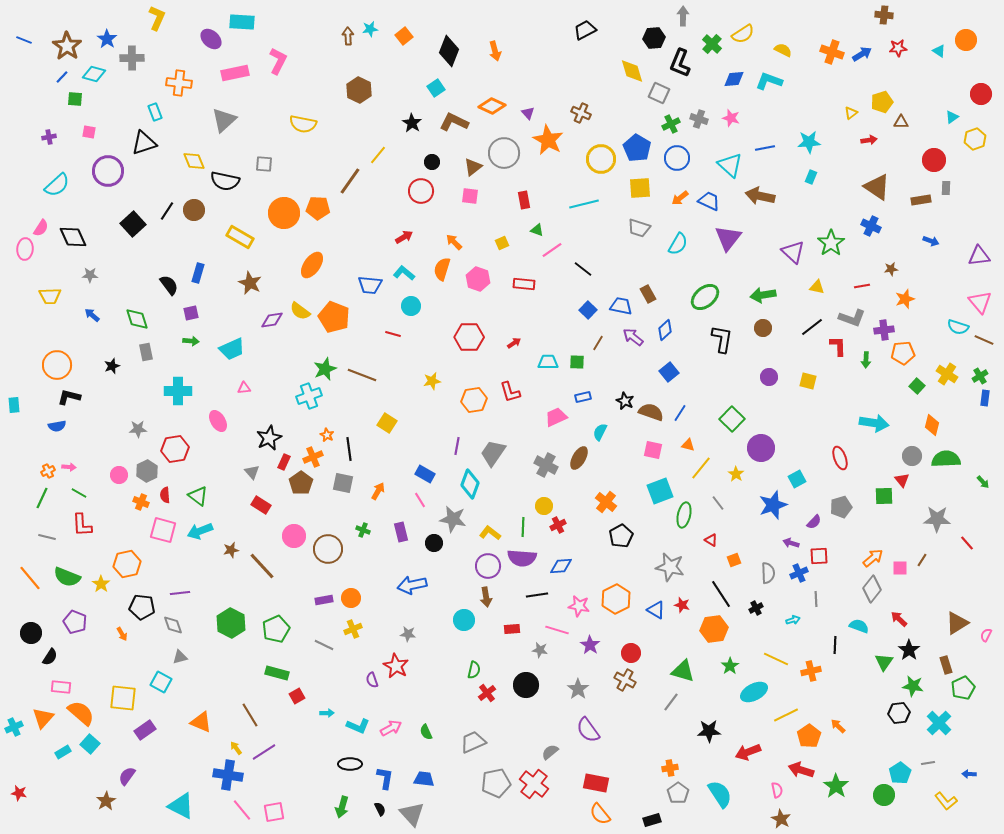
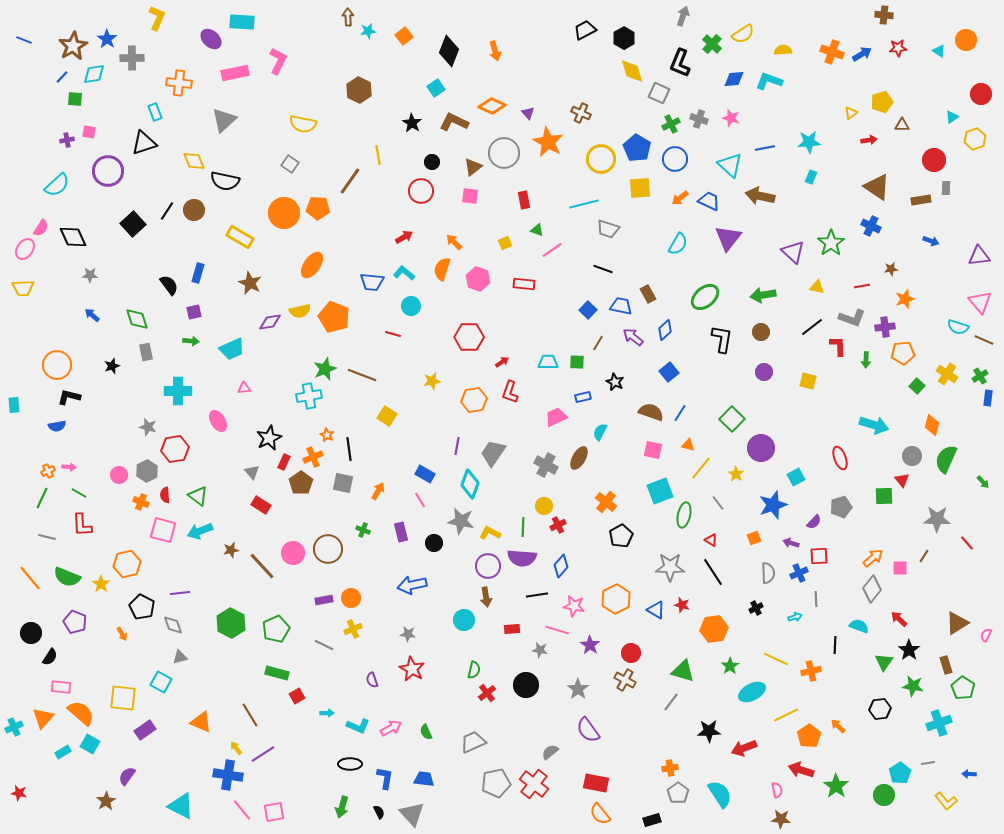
gray arrow at (683, 16): rotated 18 degrees clockwise
cyan star at (370, 29): moved 2 px left, 2 px down
brown arrow at (348, 36): moved 19 px up
black hexagon at (654, 38): moved 30 px left; rotated 25 degrees counterclockwise
brown star at (67, 46): moved 6 px right; rotated 8 degrees clockwise
yellow semicircle at (783, 50): rotated 30 degrees counterclockwise
cyan diamond at (94, 74): rotated 25 degrees counterclockwise
brown triangle at (901, 122): moved 1 px right, 3 px down
purple cross at (49, 137): moved 18 px right, 3 px down
orange star at (548, 140): moved 2 px down
yellow line at (378, 155): rotated 48 degrees counterclockwise
blue circle at (677, 158): moved 2 px left, 1 px down
gray square at (264, 164): moved 26 px right; rotated 30 degrees clockwise
gray trapezoid at (639, 228): moved 31 px left, 1 px down
yellow square at (502, 243): moved 3 px right
pink ellipse at (25, 249): rotated 30 degrees clockwise
black line at (583, 269): moved 20 px right; rotated 18 degrees counterclockwise
blue trapezoid at (370, 285): moved 2 px right, 3 px up
yellow trapezoid at (50, 296): moved 27 px left, 8 px up
yellow semicircle at (300, 311): rotated 50 degrees counterclockwise
purple square at (191, 313): moved 3 px right, 1 px up
purple diamond at (272, 320): moved 2 px left, 2 px down
brown circle at (763, 328): moved 2 px left, 4 px down
purple cross at (884, 330): moved 1 px right, 3 px up
red arrow at (514, 343): moved 12 px left, 19 px down
purple circle at (769, 377): moved 5 px left, 5 px up
red L-shape at (510, 392): rotated 35 degrees clockwise
cyan cross at (309, 396): rotated 10 degrees clockwise
blue rectangle at (985, 398): moved 3 px right
black star at (625, 401): moved 10 px left, 19 px up
yellow square at (387, 423): moved 7 px up
cyan arrow at (874, 423): moved 2 px down; rotated 8 degrees clockwise
gray star at (138, 429): moved 10 px right, 2 px up; rotated 18 degrees clockwise
green semicircle at (946, 459): rotated 64 degrees counterclockwise
cyan square at (797, 479): moved 1 px left, 2 px up
gray star at (453, 519): moved 8 px right, 2 px down
yellow L-shape at (490, 533): rotated 10 degrees counterclockwise
pink circle at (294, 536): moved 1 px left, 17 px down
orange square at (734, 560): moved 20 px right, 22 px up
brown line at (922, 560): moved 2 px right, 4 px up
blue diamond at (561, 566): rotated 45 degrees counterclockwise
gray star at (670, 567): rotated 12 degrees counterclockwise
black line at (721, 594): moved 8 px left, 22 px up
pink star at (579, 606): moved 5 px left
black pentagon at (142, 607): rotated 20 degrees clockwise
cyan arrow at (793, 620): moved 2 px right, 3 px up
red star at (396, 666): moved 16 px right, 3 px down
green pentagon at (963, 688): rotated 15 degrees counterclockwise
cyan ellipse at (754, 692): moved 2 px left
black hexagon at (899, 713): moved 19 px left, 4 px up
cyan cross at (939, 723): rotated 25 degrees clockwise
cyan square at (90, 744): rotated 12 degrees counterclockwise
purple line at (264, 752): moved 1 px left, 2 px down
red arrow at (748, 752): moved 4 px left, 4 px up
black semicircle at (380, 809): moved 1 px left, 3 px down
brown star at (781, 819): rotated 24 degrees counterclockwise
